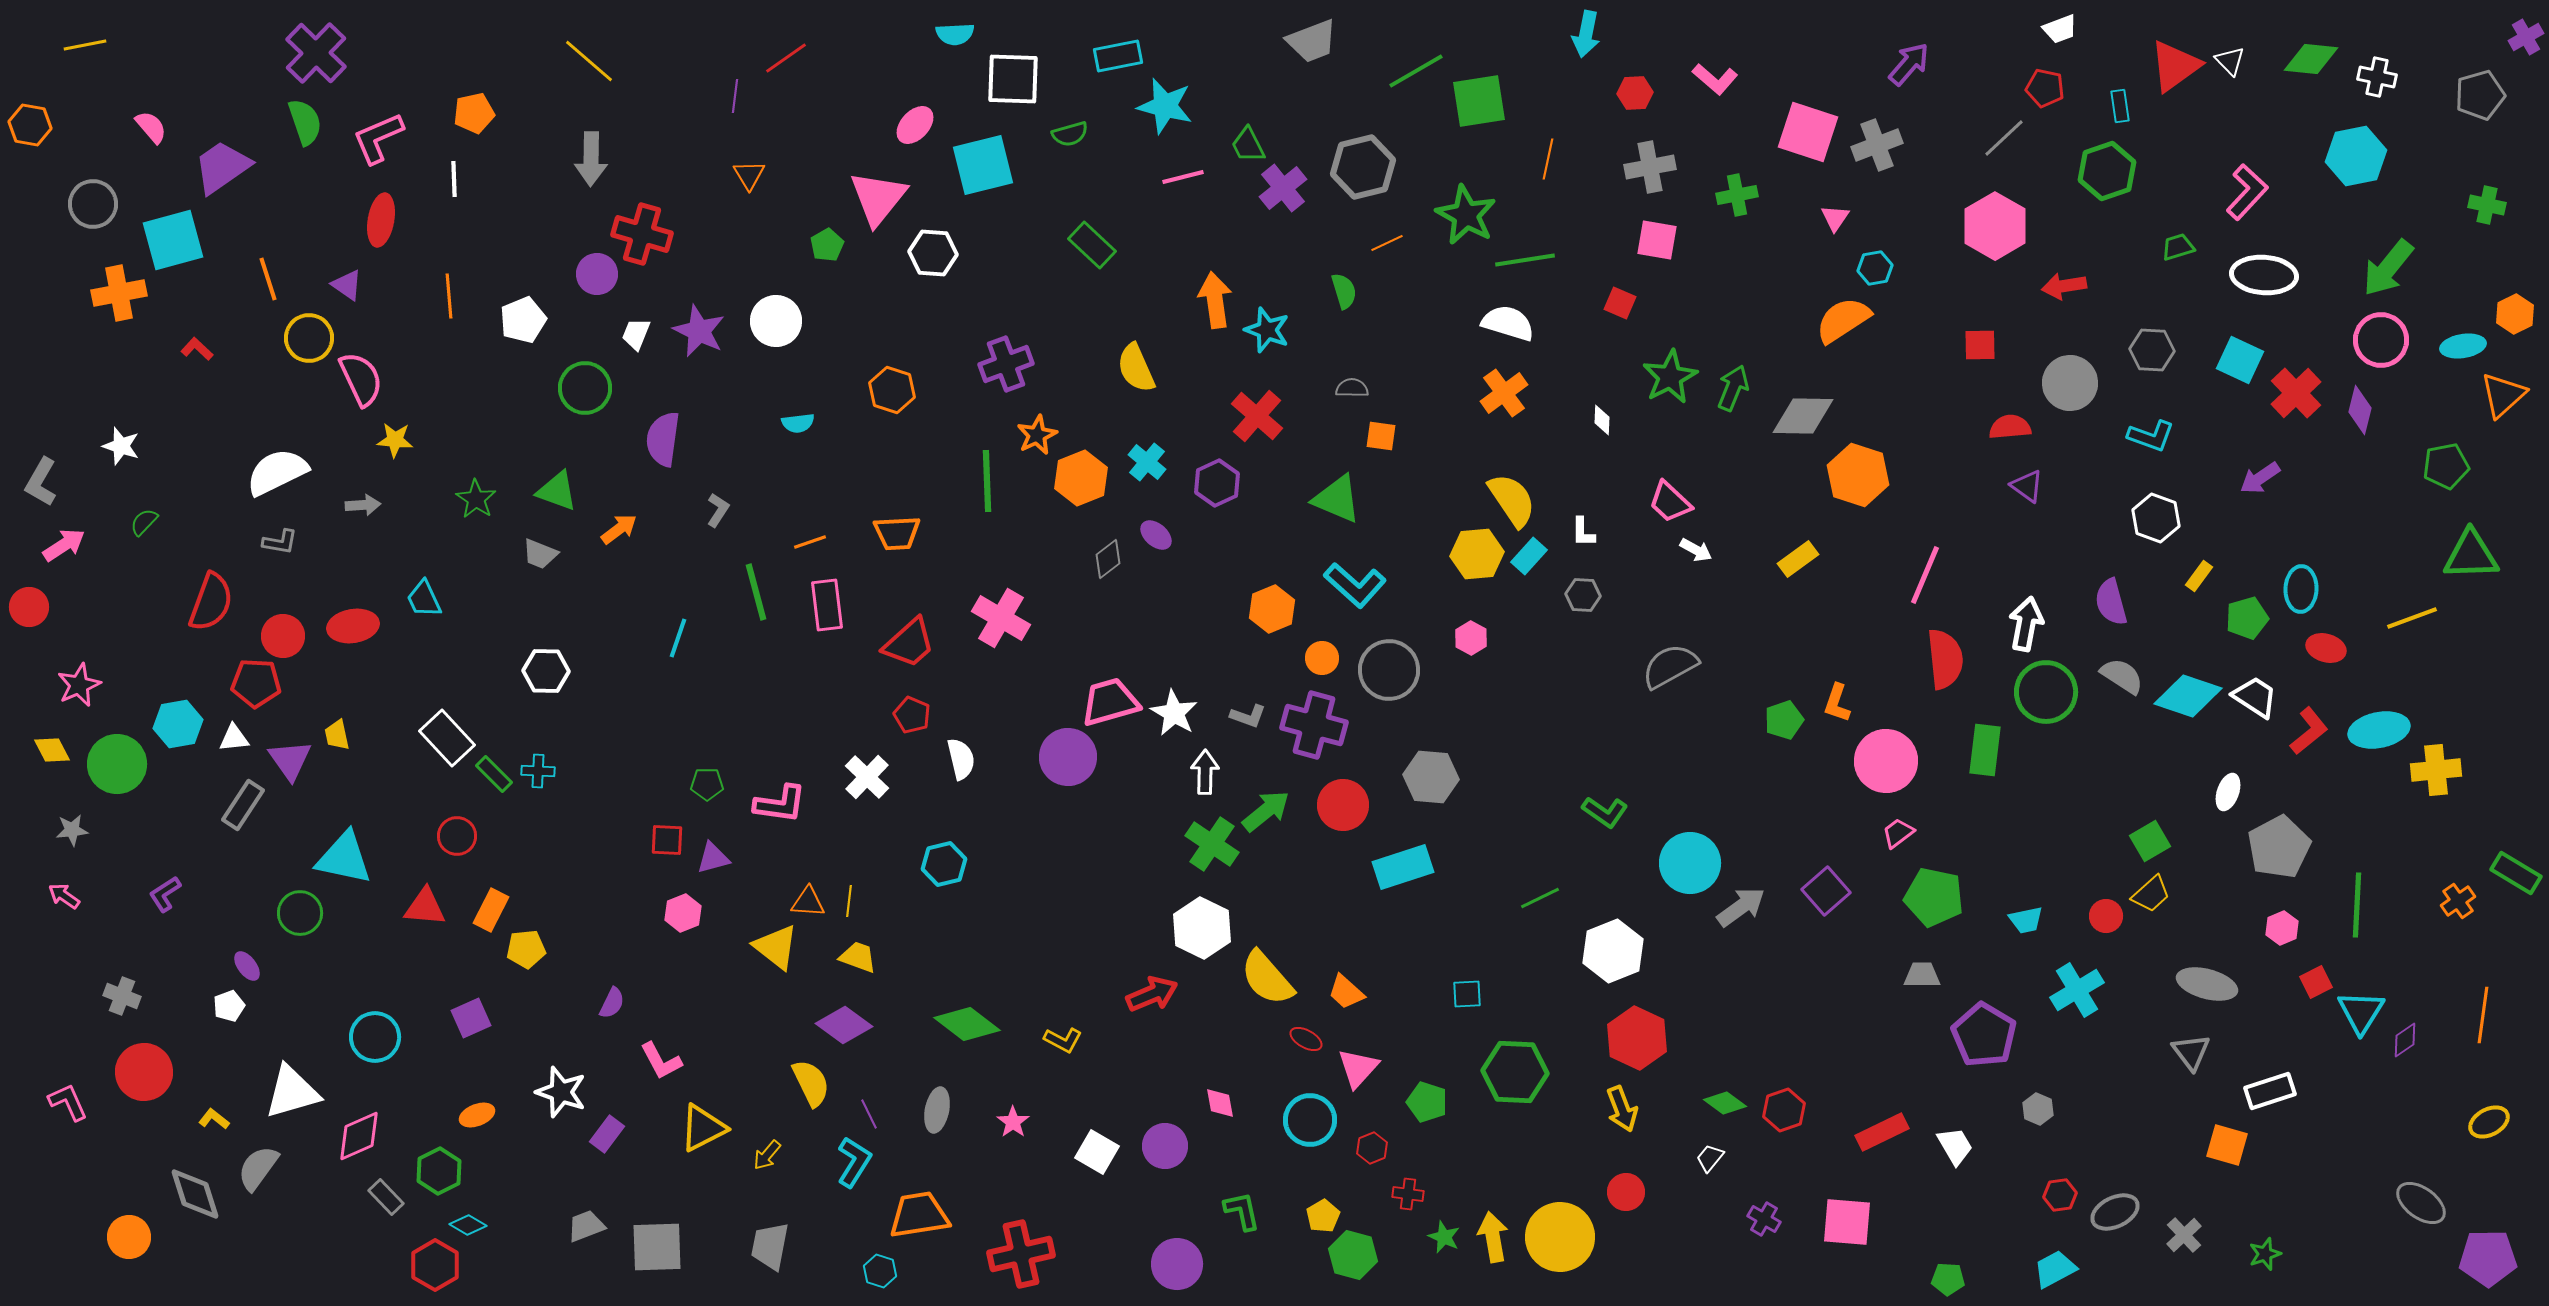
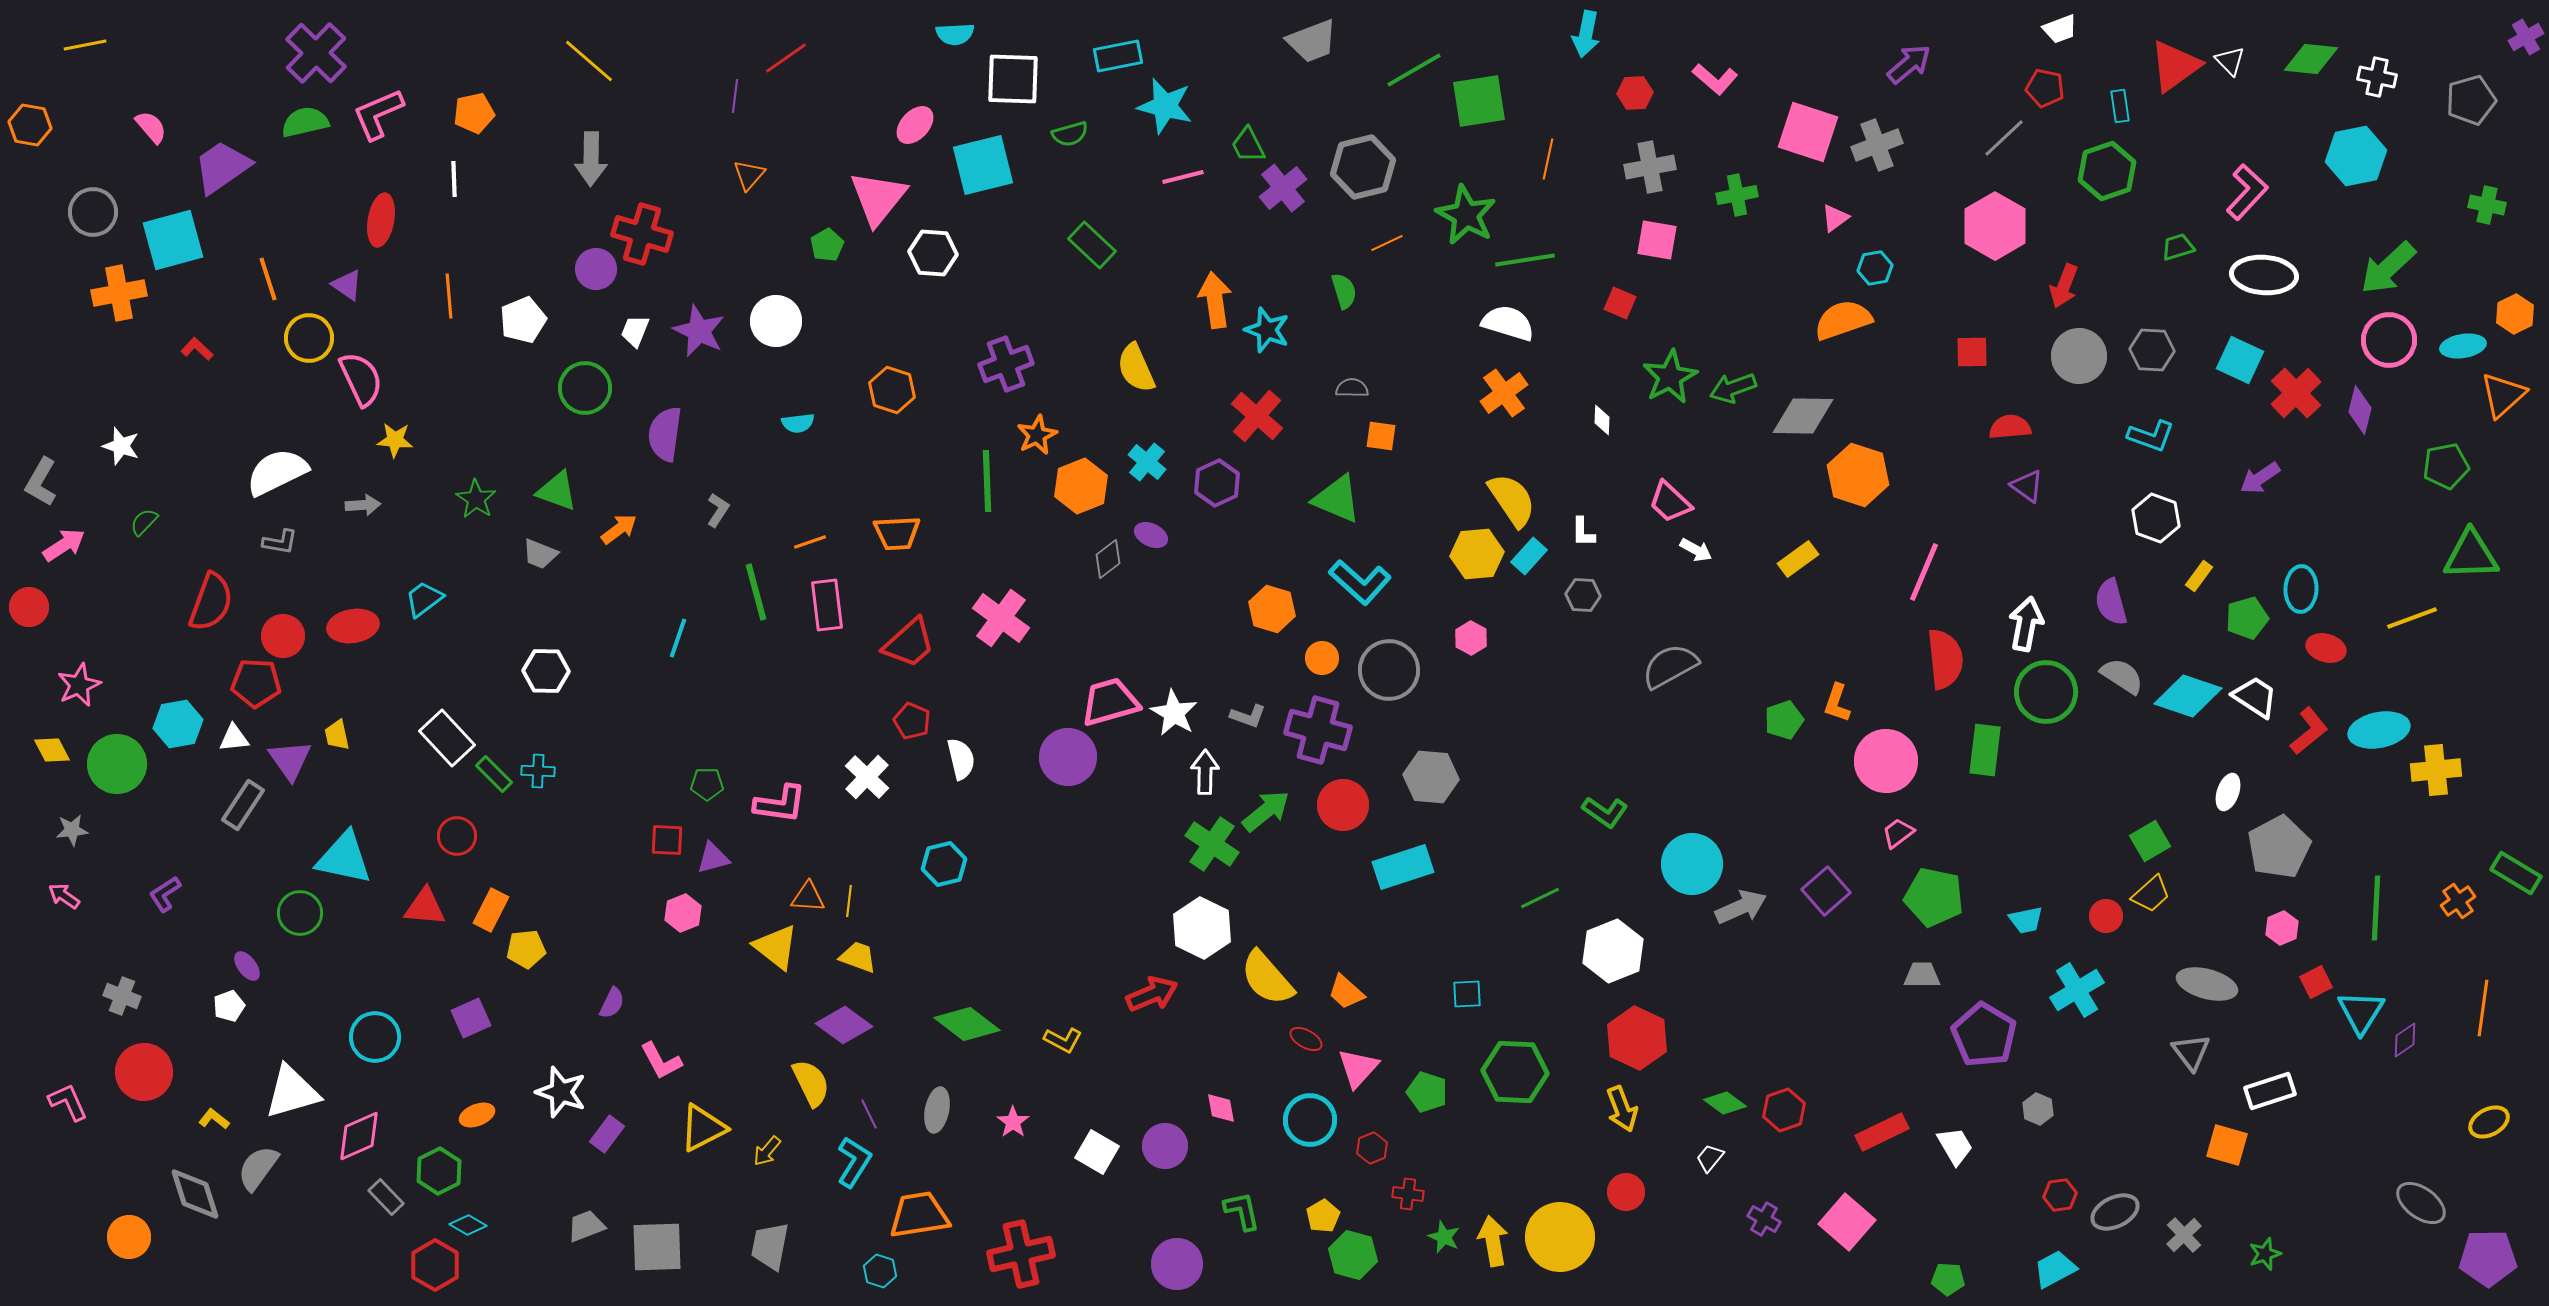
purple arrow at (1909, 64): rotated 9 degrees clockwise
green line at (1416, 71): moved 2 px left, 1 px up
gray pentagon at (2480, 95): moved 9 px left, 5 px down
green semicircle at (305, 122): rotated 84 degrees counterclockwise
pink L-shape at (378, 138): moved 24 px up
orange triangle at (749, 175): rotated 12 degrees clockwise
gray circle at (93, 204): moved 8 px down
pink triangle at (1835, 218): rotated 20 degrees clockwise
green arrow at (2388, 268): rotated 8 degrees clockwise
purple circle at (597, 274): moved 1 px left, 5 px up
red arrow at (2064, 286): rotated 60 degrees counterclockwise
orange semicircle at (1843, 320): rotated 14 degrees clockwise
white trapezoid at (636, 334): moved 1 px left, 3 px up
pink circle at (2381, 340): moved 8 px right
red square at (1980, 345): moved 8 px left, 7 px down
gray circle at (2070, 383): moved 9 px right, 27 px up
green arrow at (1733, 388): rotated 132 degrees counterclockwise
purple semicircle at (663, 439): moved 2 px right, 5 px up
orange hexagon at (1081, 478): moved 8 px down
purple ellipse at (1156, 535): moved 5 px left; rotated 16 degrees counterclockwise
pink line at (1925, 575): moved 1 px left, 3 px up
cyan L-shape at (1355, 585): moved 5 px right, 3 px up
cyan trapezoid at (424, 599): rotated 78 degrees clockwise
orange hexagon at (1272, 609): rotated 21 degrees counterclockwise
pink cross at (1001, 618): rotated 6 degrees clockwise
red pentagon at (912, 715): moved 6 px down
purple cross at (1314, 725): moved 4 px right, 5 px down
cyan circle at (1690, 863): moved 2 px right, 1 px down
orange triangle at (808, 902): moved 5 px up
green line at (2357, 905): moved 19 px right, 3 px down
gray arrow at (1741, 907): rotated 12 degrees clockwise
orange line at (2483, 1015): moved 7 px up
green pentagon at (1427, 1102): moved 10 px up
pink diamond at (1220, 1103): moved 1 px right, 5 px down
yellow arrow at (767, 1155): moved 4 px up
pink square at (1847, 1222): rotated 36 degrees clockwise
yellow arrow at (1493, 1237): moved 4 px down
